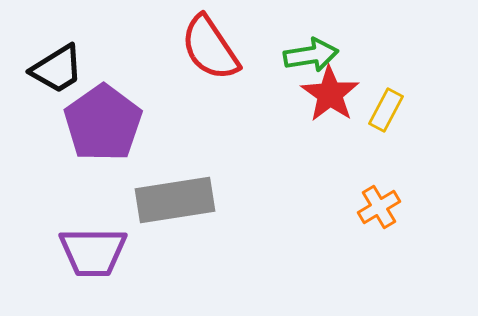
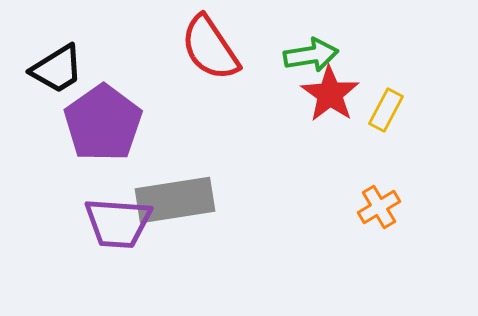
purple trapezoid: moved 25 px right, 29 px up; rotated 4 degrees clockwise
